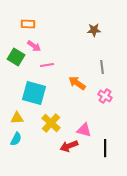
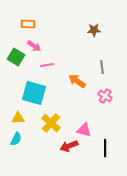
orange arrow: moved 2 px up
yellow triangle: moved 1 px right
